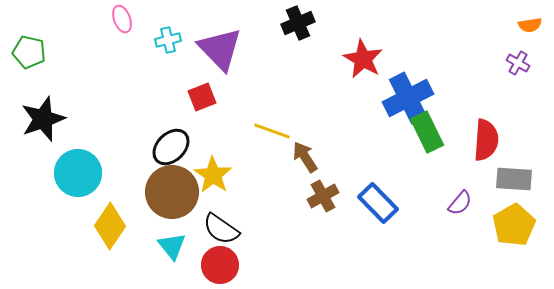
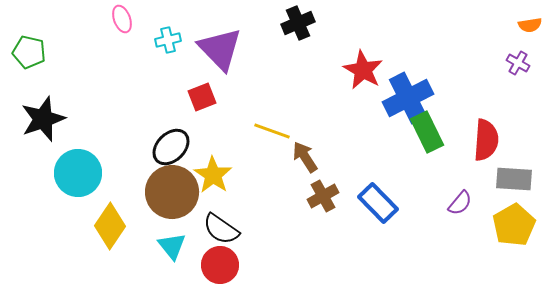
red star: moved 11 px down
